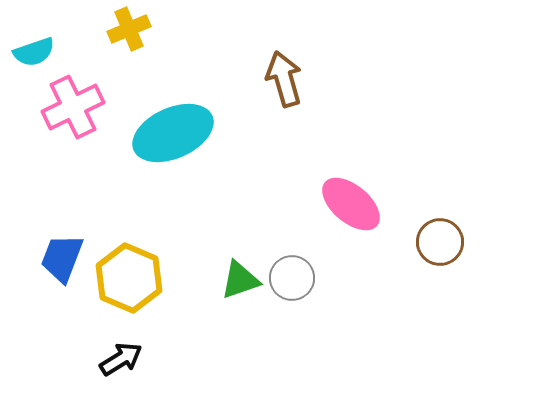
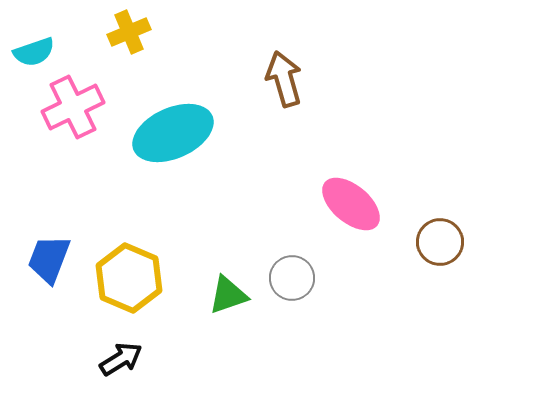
yellow cross: moved 3 px down
blue trapezoid: moved 13 px left, 1 px down
green triangle: moved 12 px left, 15 px down
